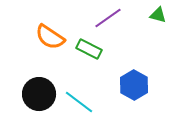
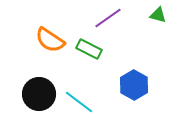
orange semicircle: moved 3 px down
